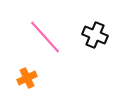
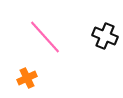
black cross: moved 10 px right, 1 px down
